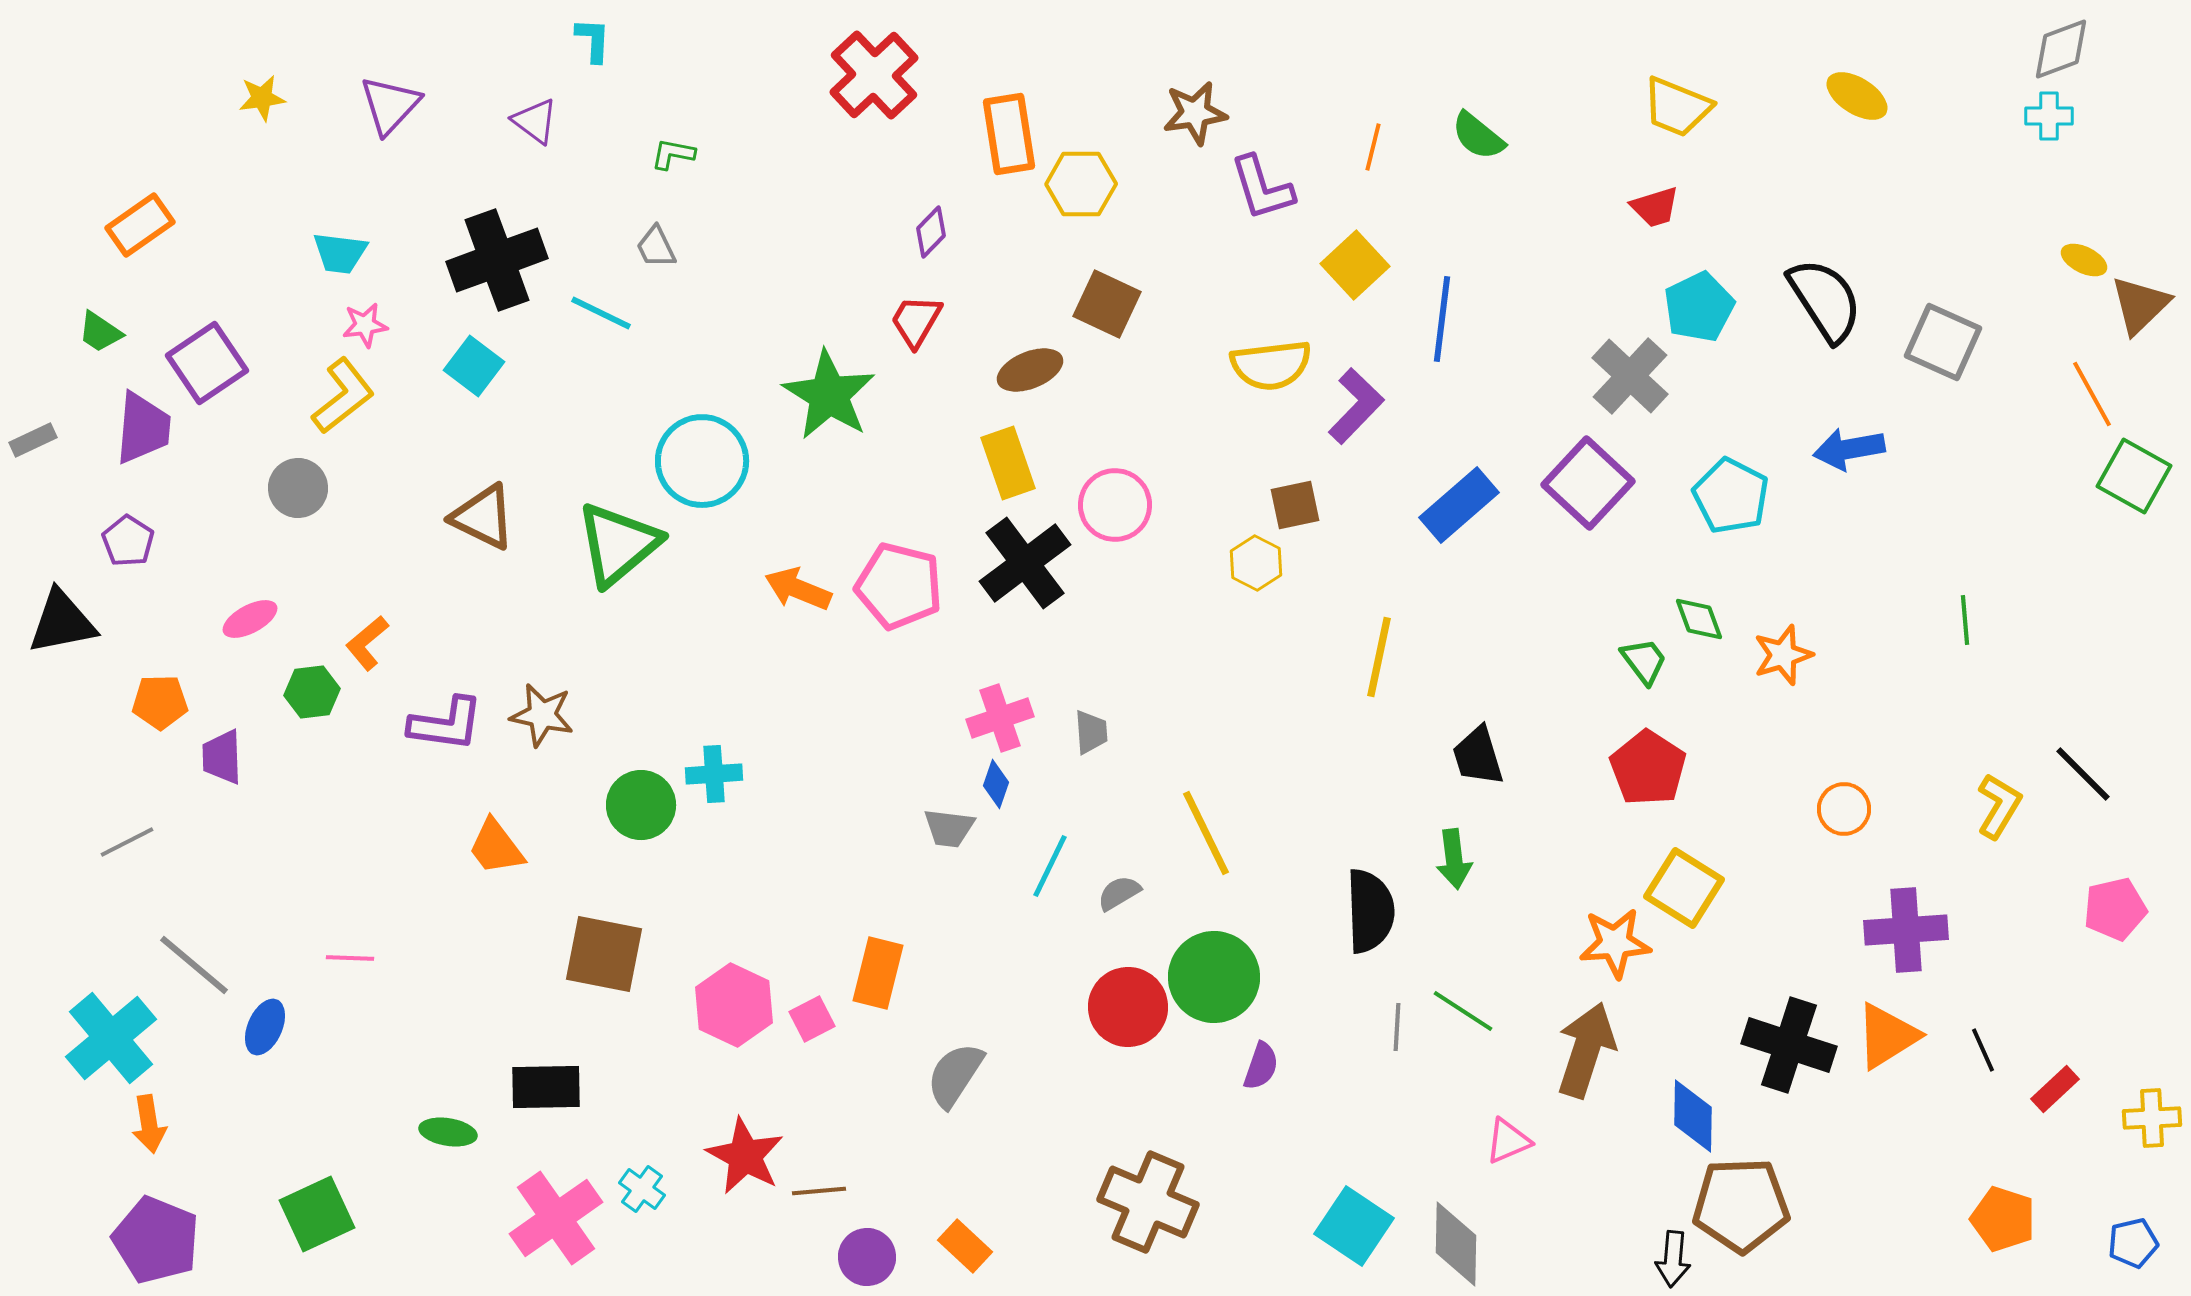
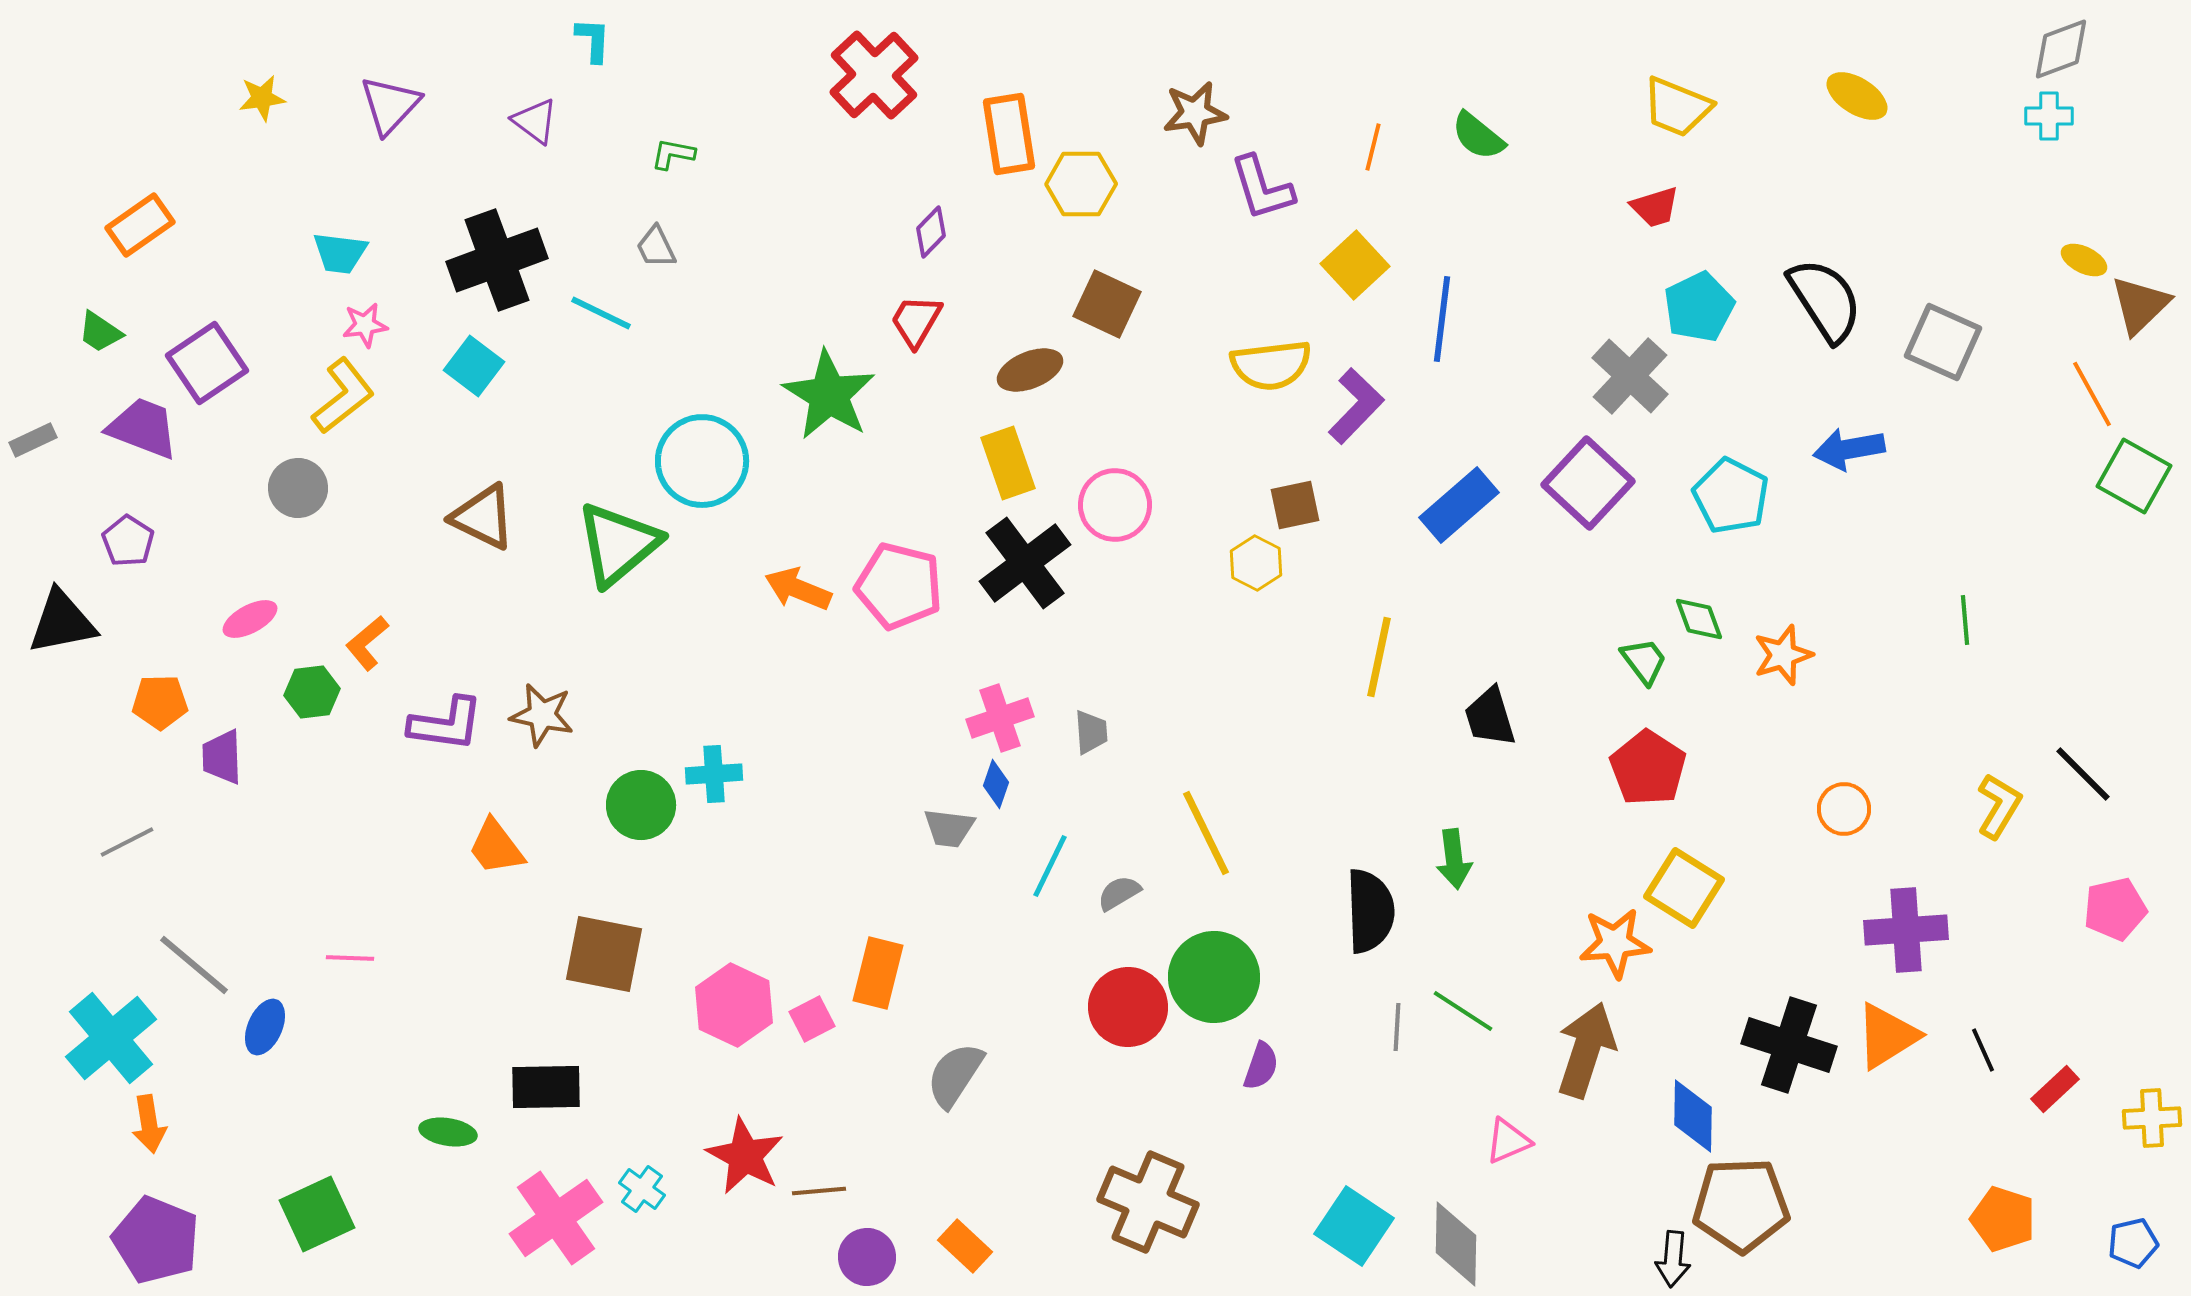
purple trapezoid at (143, 428): rotated 74 degrees counterclockwise
black trapezoid at (1478, 756): moved 12 px right, 39 px up
